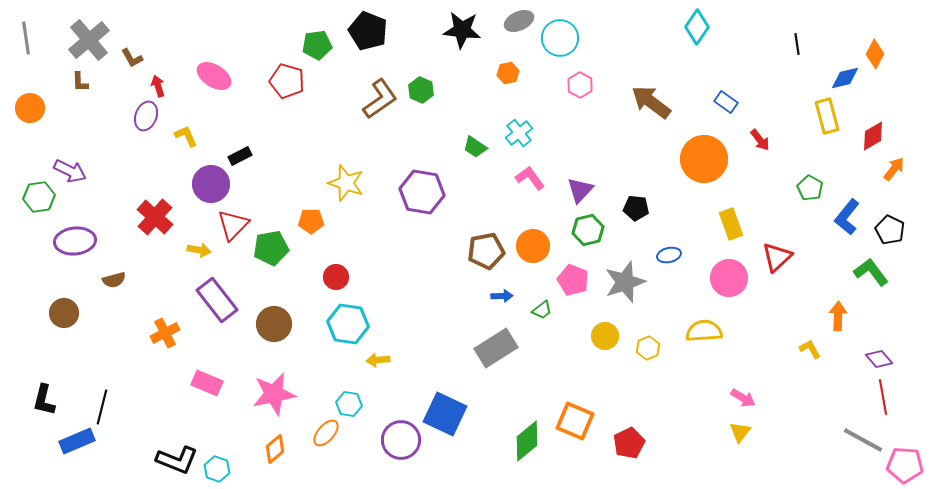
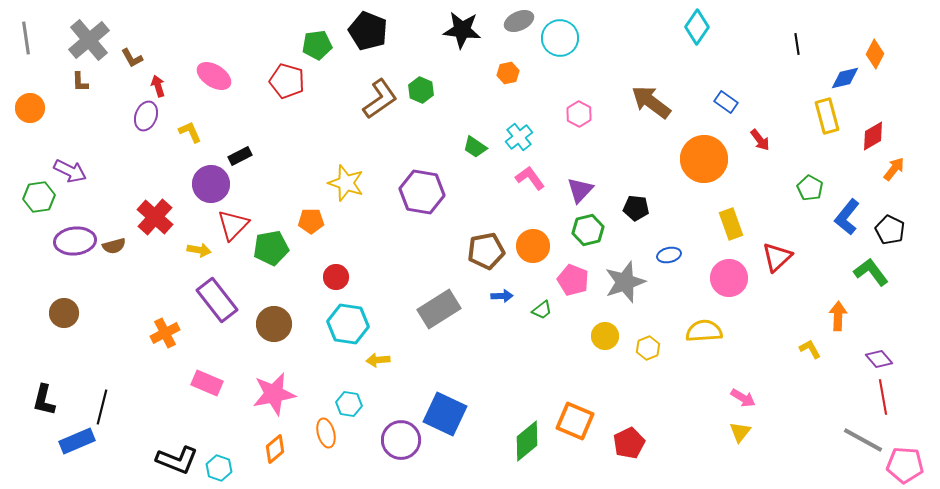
pink hexagon at (580, 85): moved 1 px left, 29 px down
cyan cross at (519, 133): moved 4 px down
yellow L-shape at (186, 136): moved 4 px right, 4 px up
brown semicircle at (114, 280): moved 34 px up
gray rectangle at (496, 348): moved 57 px left, 39 px up
orange ellipse at (326, 433): rotated 56 degrees counterclockwise
cyan hexagon at (217, 469): moved 2 px right, 1 px up
